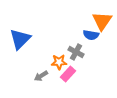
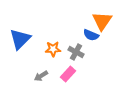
blue semicircle: rotated 14 degrees clockwise
orange star: moved 6 px left, 13 px up
